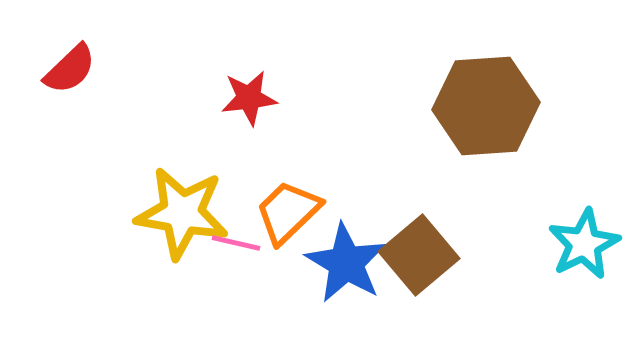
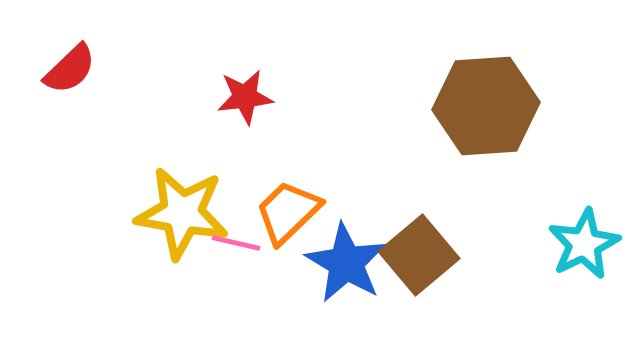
red star: moved 4 px left, 1 px up
